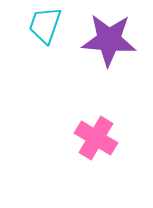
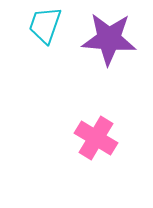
purple star: moved 1 px up
